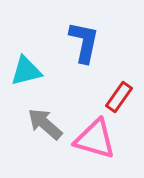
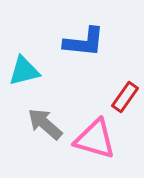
blue L-shape: rotated 84 degrees clockwise
cyan triangle: moved 2 px left
red rectangle: moved 6 px right
